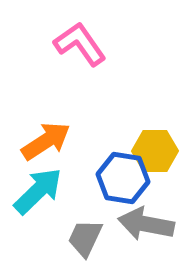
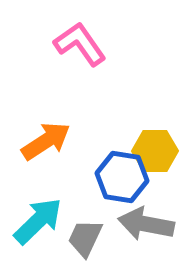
blue hexagon: moved 1 px left, 1 px up
cyan arrow: moved 30 px down
